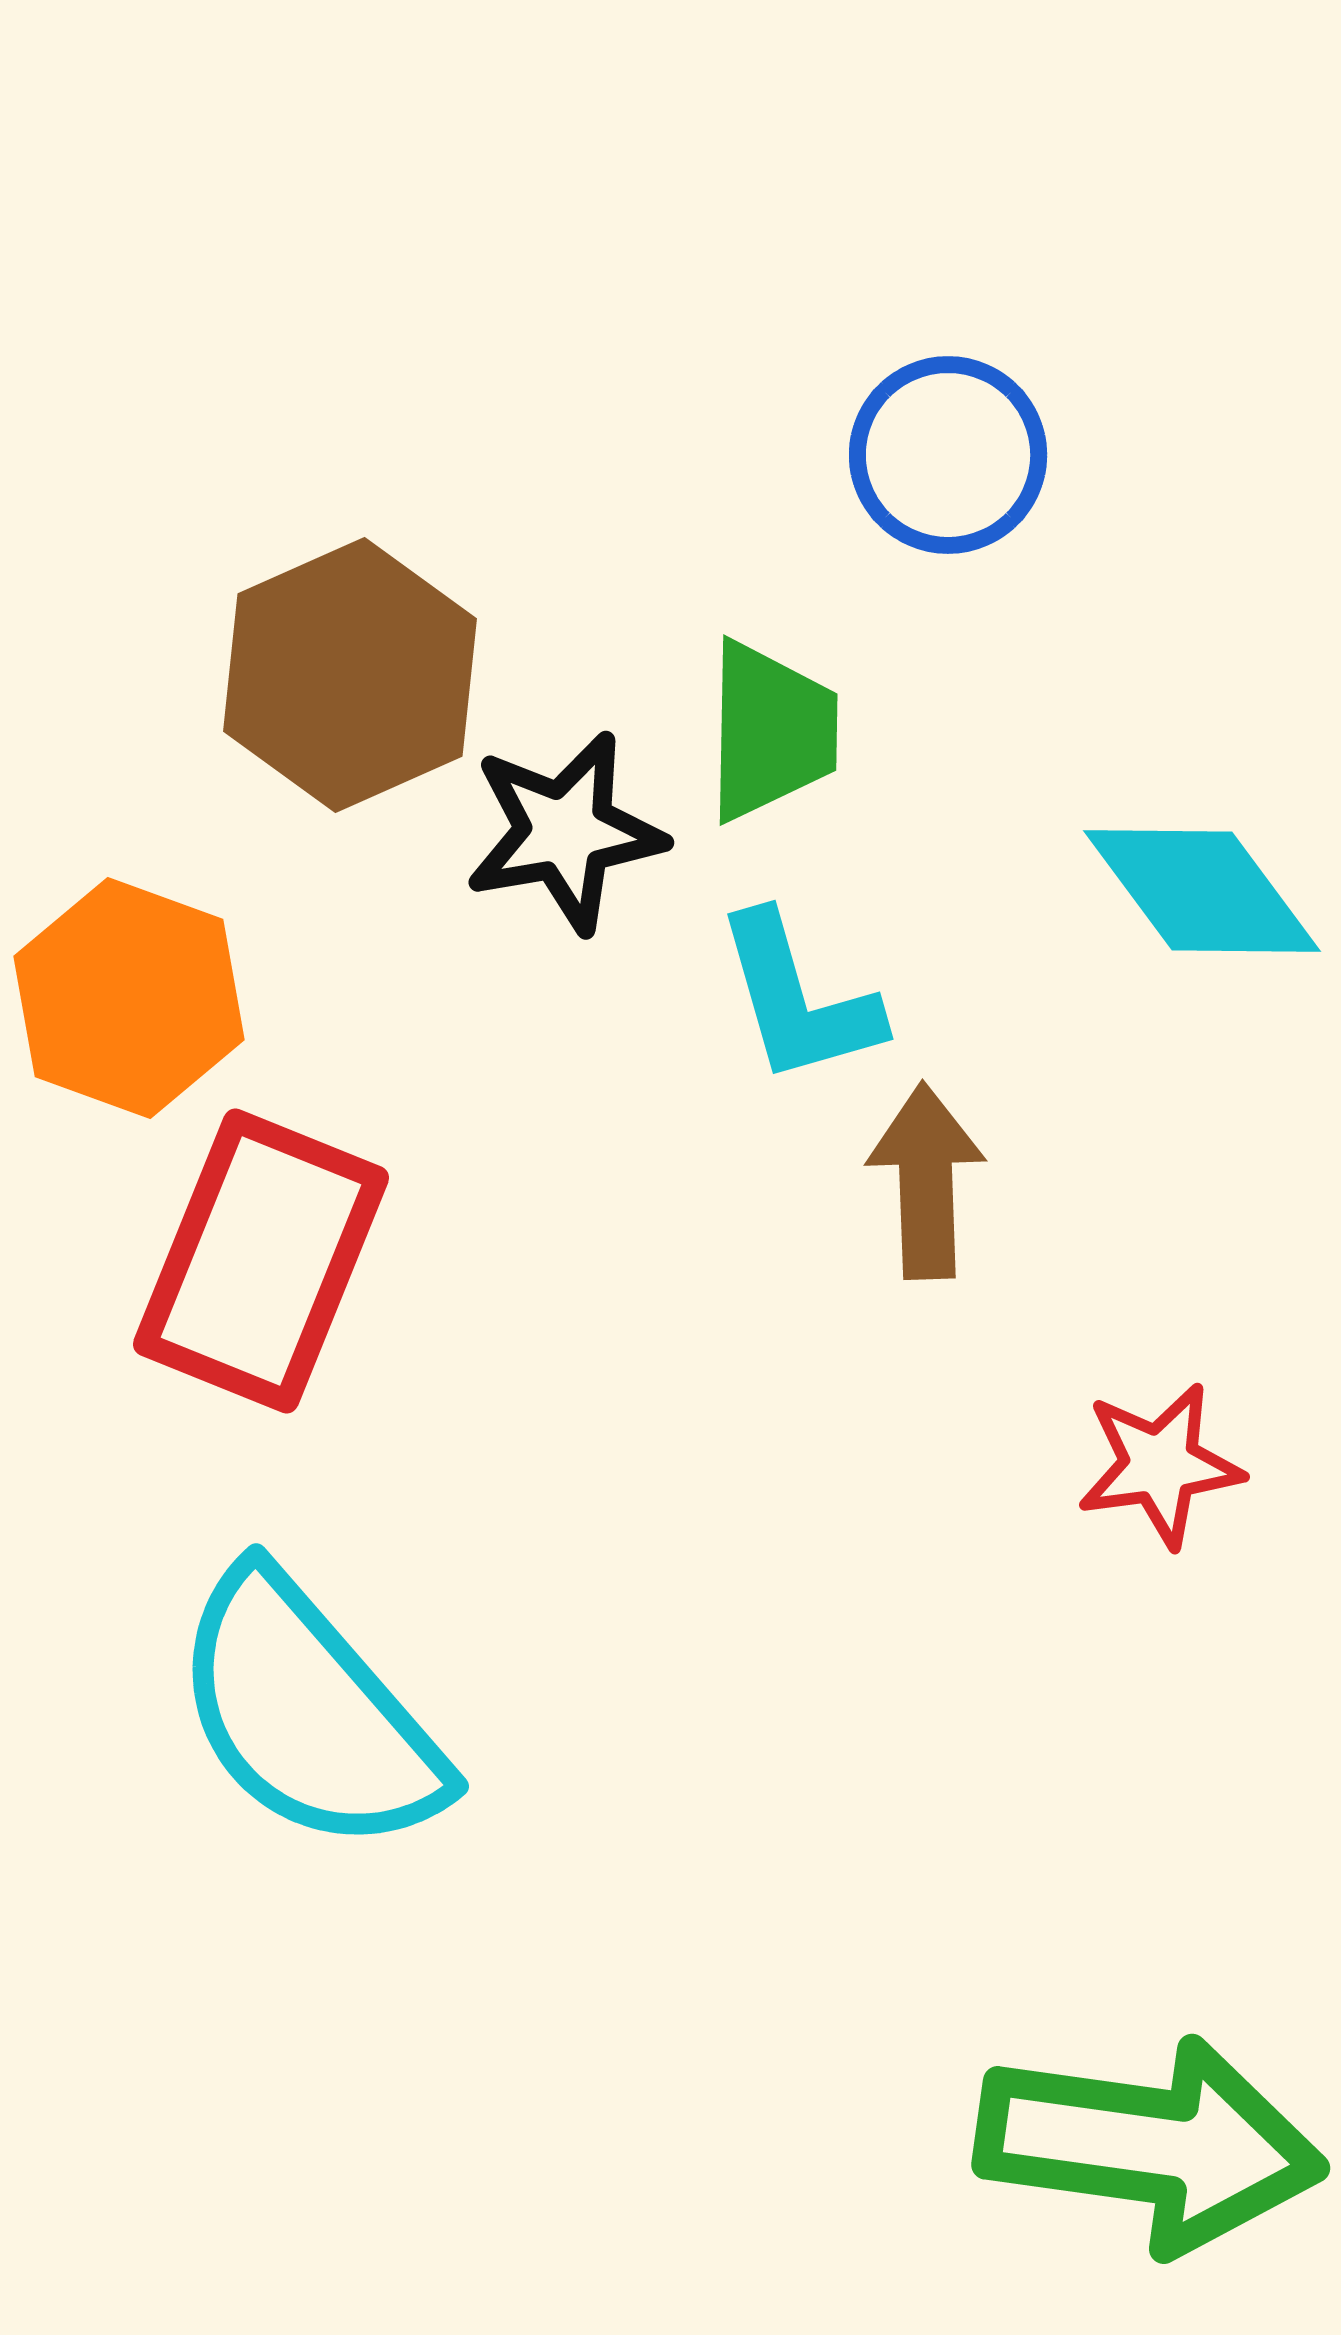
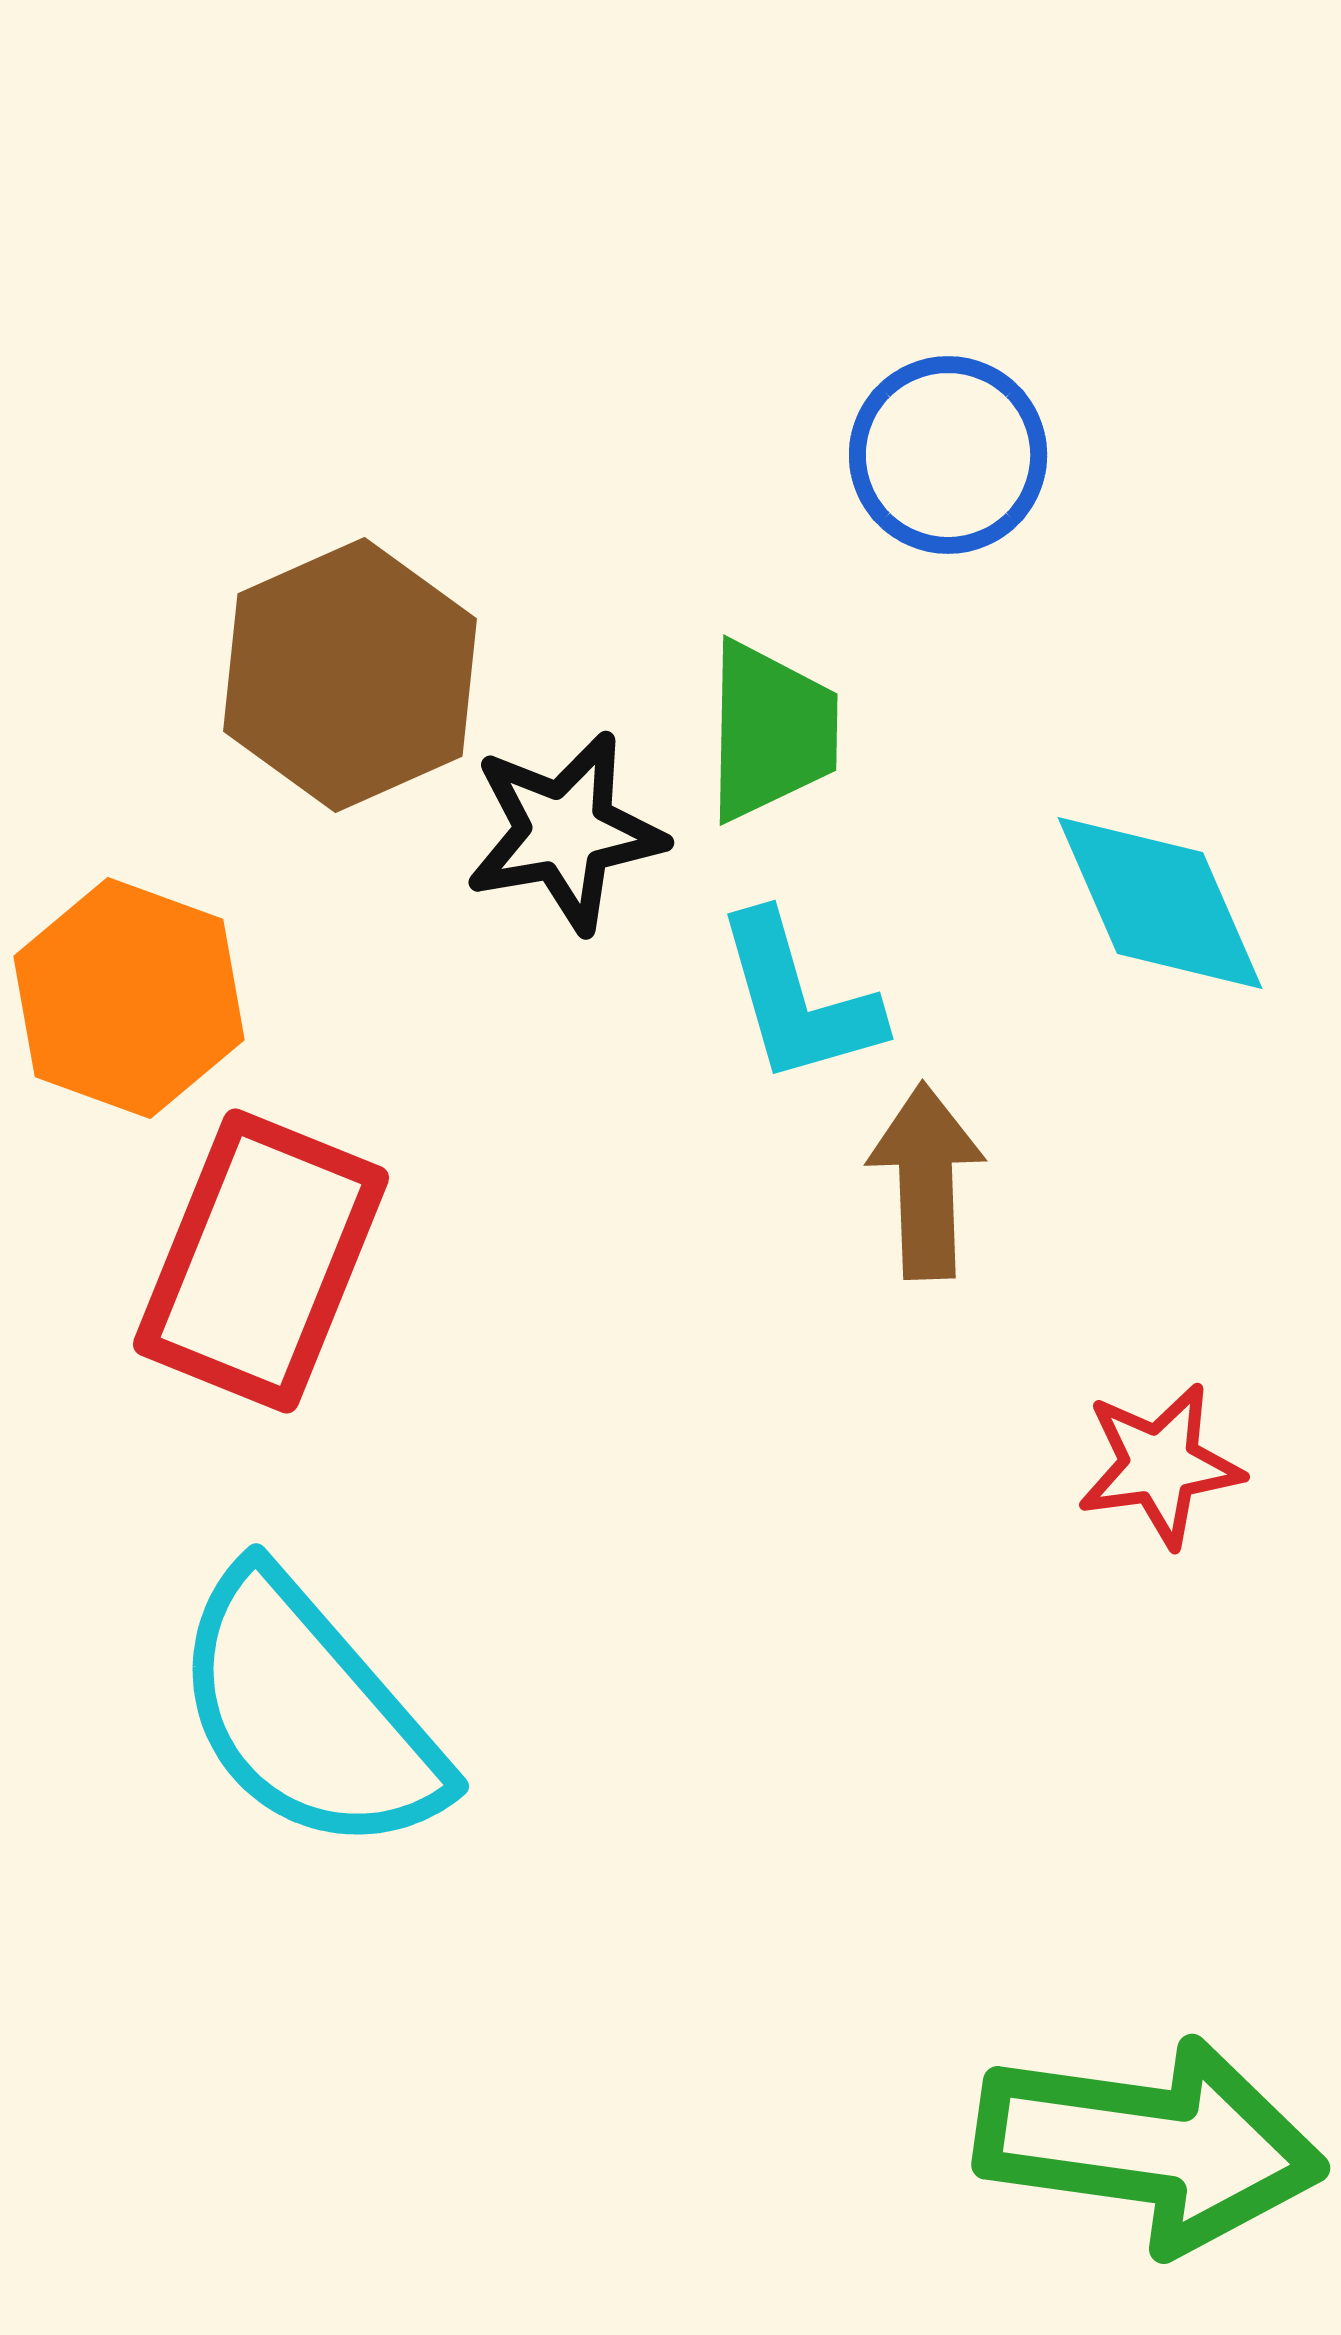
cyan diamond: moved 42 px left, 12 px down; rotated 13 degrees clockwise
